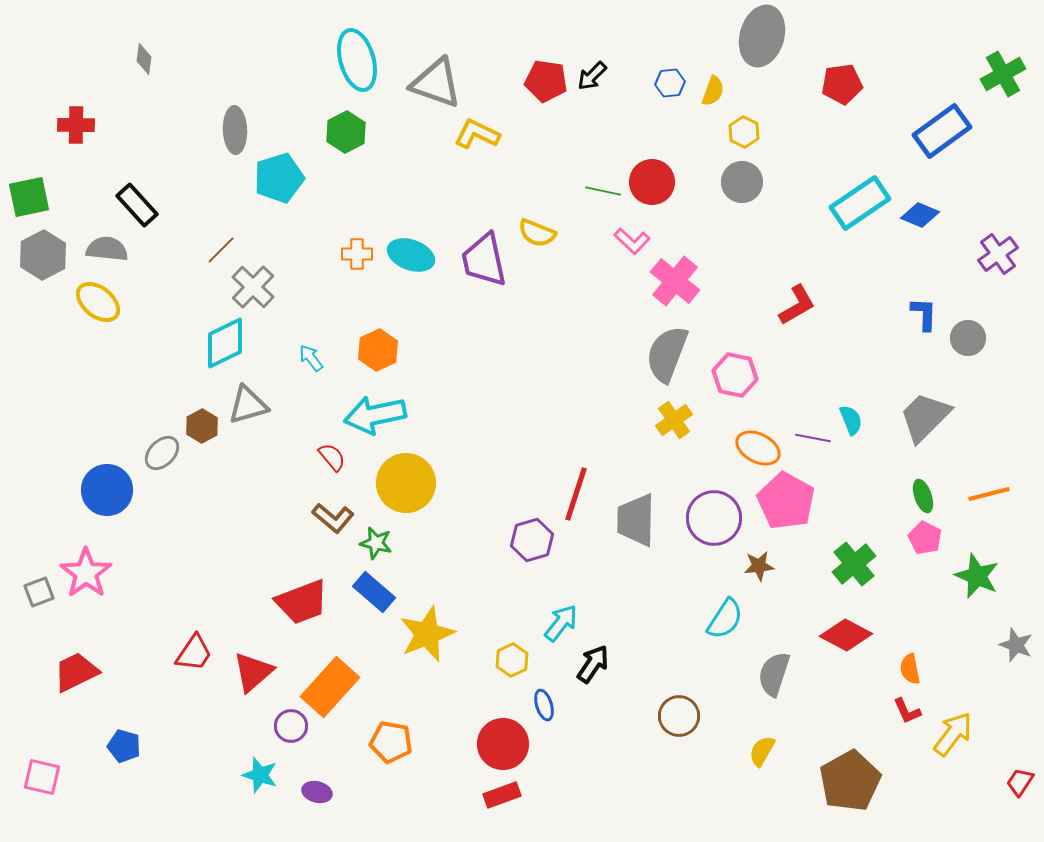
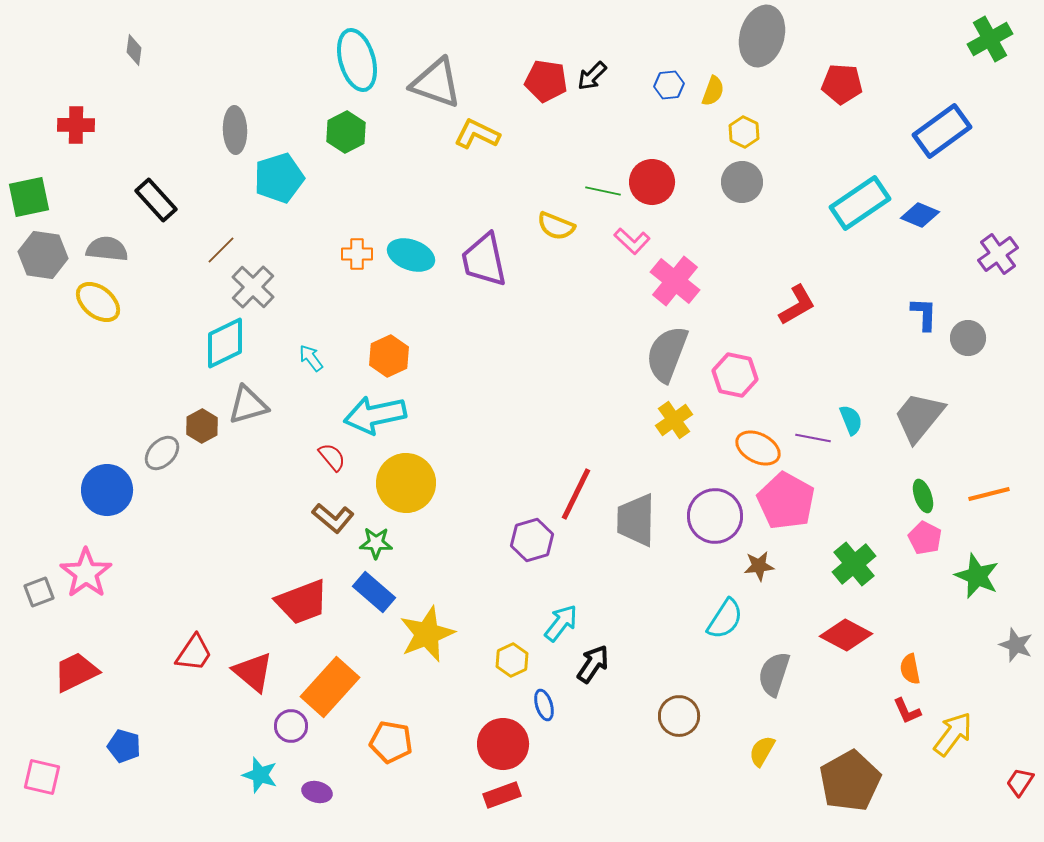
gray diamond at (144, 59): moved 10 px left, 9 px up
green cross at (1003, 74): moved 13 px left, 35 px up
blue hexagon at (670, 83): moved 1 px left, 2 px down
red pentagon at (842, 84): rotated 12 degrees clockwise
black rectangle at (137, 205): moved 19 px right, 5 px up
yellow semicircle at (537, 233): moved 19 px right, 7 px up
gray hexagon at (43, 255): rotated 24 degrees counterclockwise
orange hexagon at (378, 350): moved 11 px right, 6 px down
gray trapezoid at (925, 417): moved 6 px left; rotated 6 degrees counterclockwise
red line at (576, 494): rotated 8 degrees clockwise
purple circle at (714, 518): moved 1 px right, 2 px up
green star at (376, 543): rotated 12 degrees counterclockwise
red triangle at (253, 672): rotated 39 degrees counterclockwise
